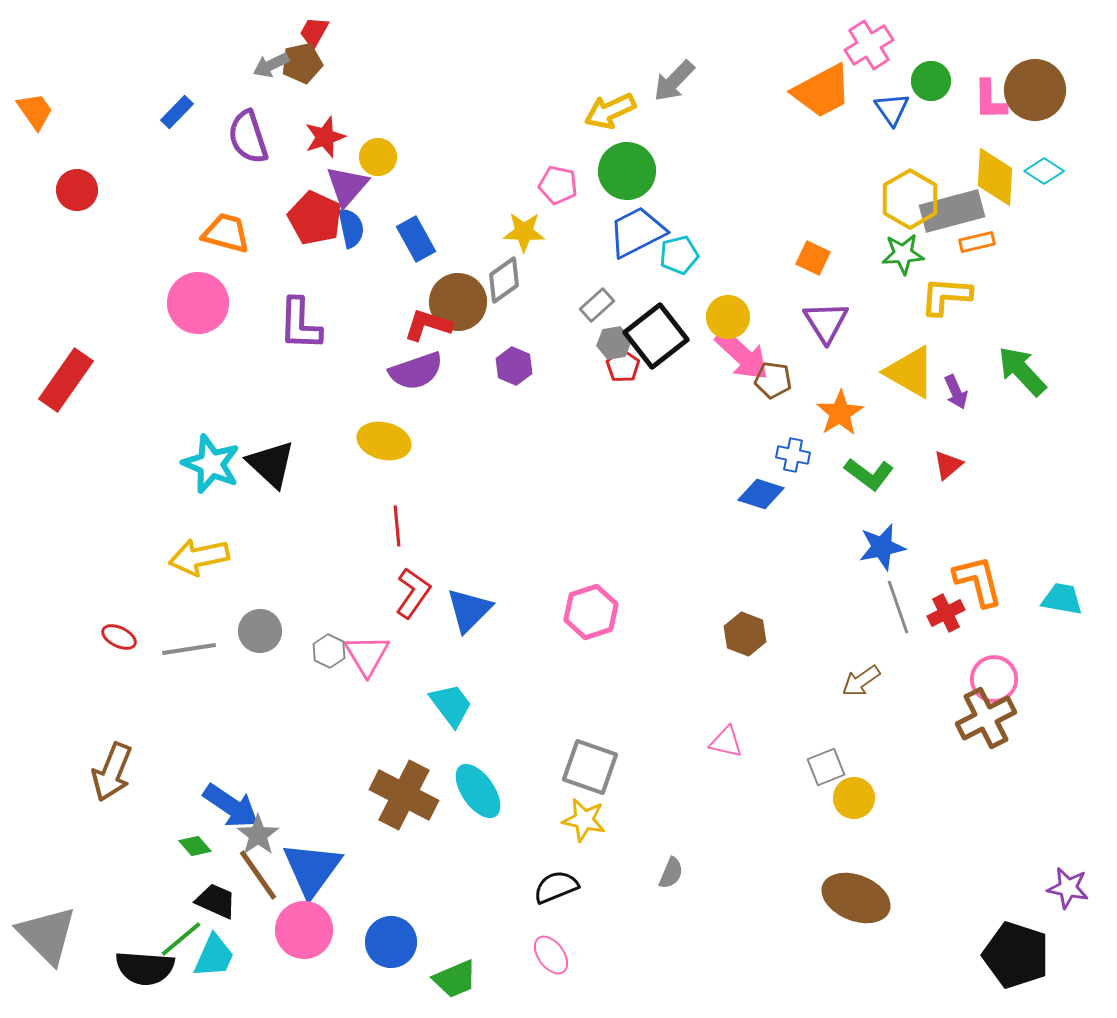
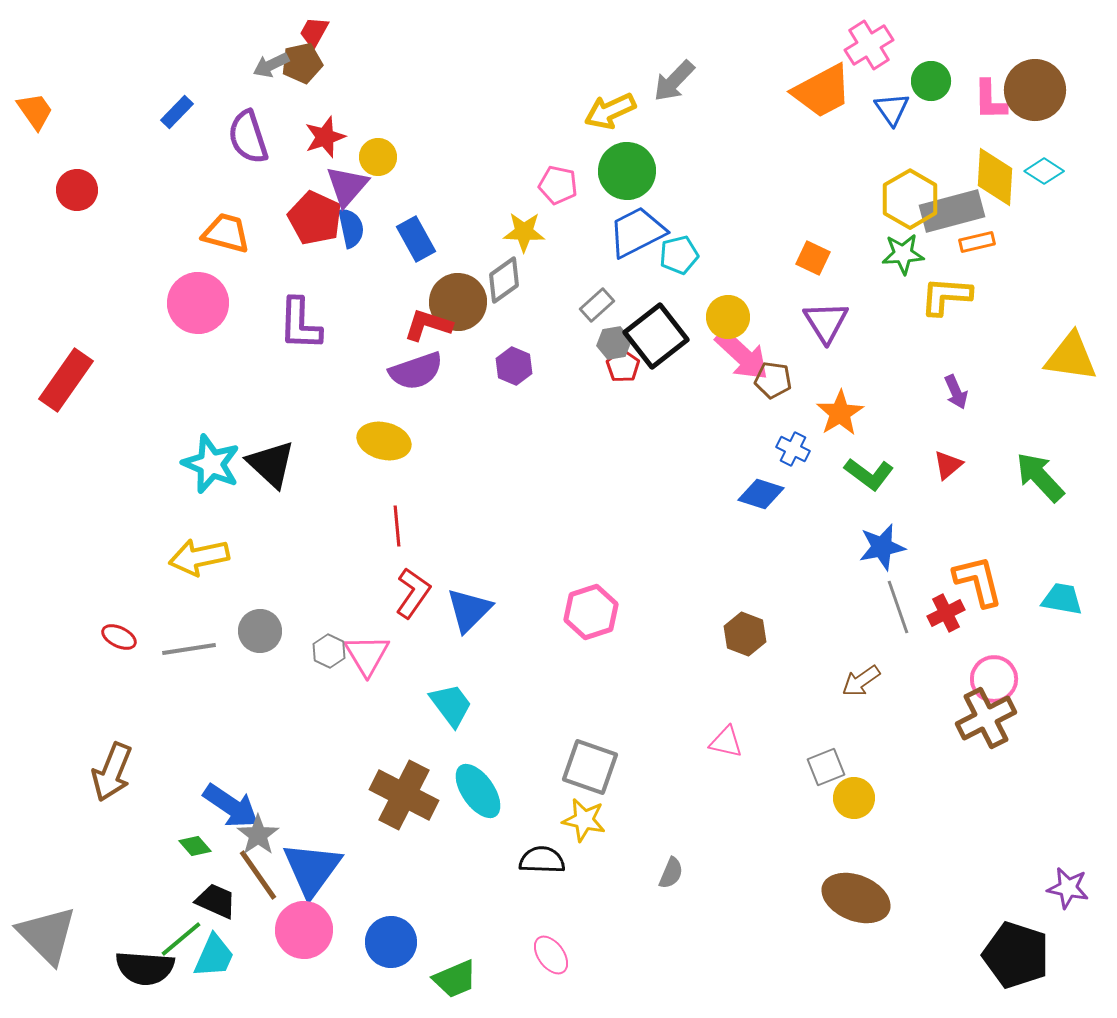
green arrow at (1022, 371): moved 18 px right, 106 px down
yellow triangle at (910, 372): moved 161 px right, 15 px up; rotated 22 degrees counterclockwise
blue cross at (793, 455): moved 6 px up; rotated 16 degrees clockwise
black semicircle at (556, 887): moved 14 px left, 27 px up; rotated 24 degrees clockwise
